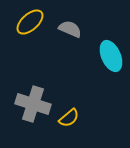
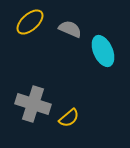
cyan ellipse: moved 8 px left, 5 px up
